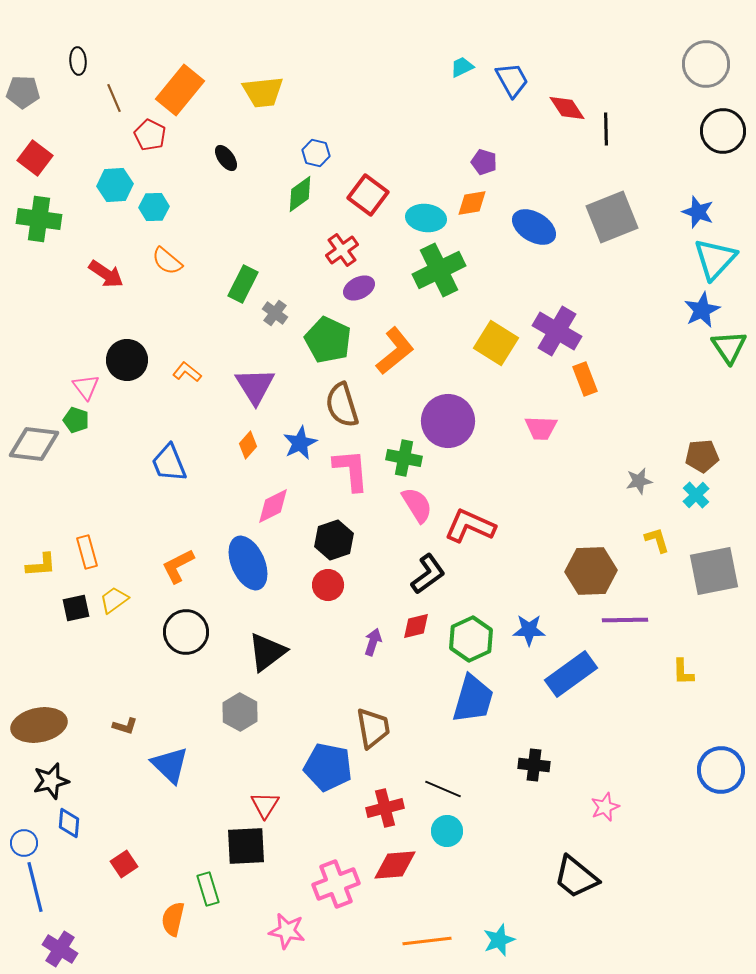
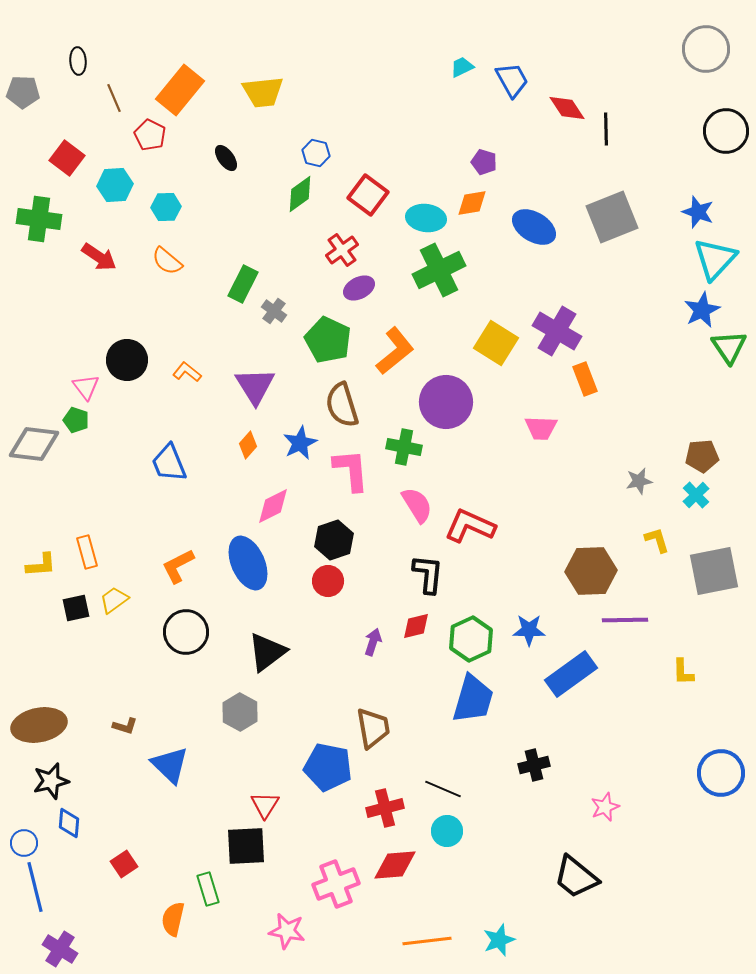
gray circle at (706, 64): moved 15 px up
black circle at (723, 131): moved 3 px right
red square at (35, 158): moved 32 px right
cyan hexagon at (154, 207): moved 12 px right
red arrow at (106, 274): moved 7 px left, 17 px up
gray cross at (275, 313): moved 1 px left, 2 px up
purple circle at (448, 421): moved 2 px left, 19 px up
green cross at (404, 458): moved 11 px up
black L-shape at (428, 574): rotated 48 degrees counterclockwise
red circle at (328, 585): moved 4 px up
black cross at (534, 765): rotated 20 degrees counterclockwise
blue circle at (721, 770): moved 3 px down
